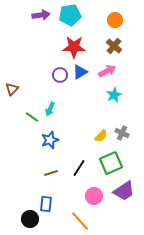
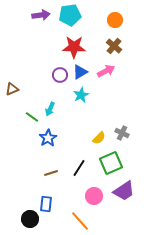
pink arrow: moved 1 px left
brown triangle: rotated 24 degrees clockwise
cyan star: moved 33 px left
yellow semicircle: moved 2 px left, 2 px down
blue star: moved 2 px left, 2 px up; rotated 12 degrees counterclockwise
